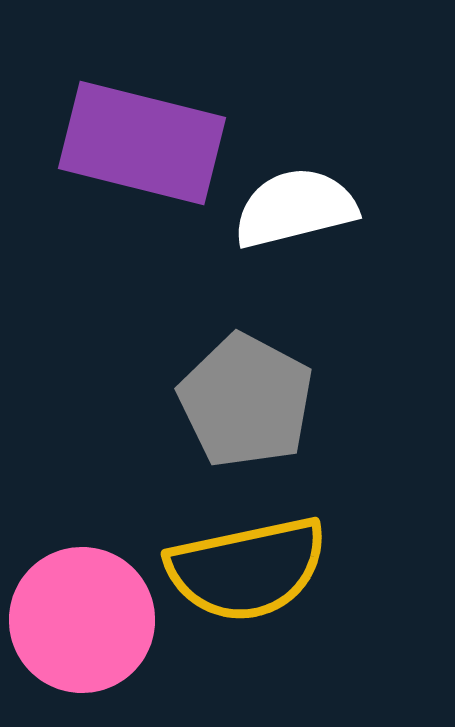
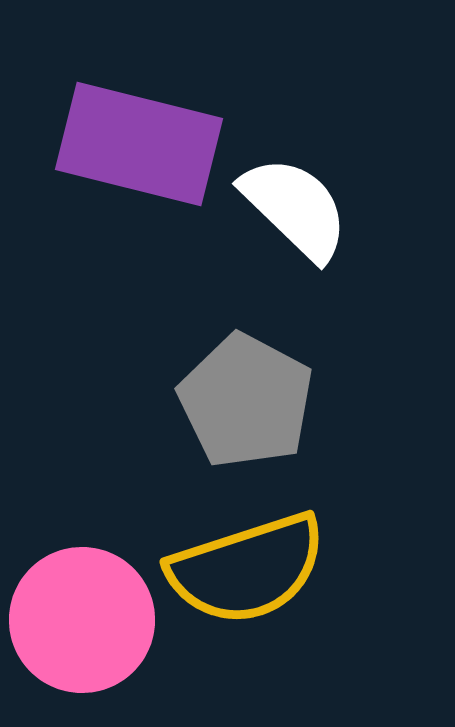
purple rectangle: moved 3 px left, 1 px down
white semicircle: rotated 58 degrees clockwise
yellow semicircle: rotated 6 degrees counterclockwise
